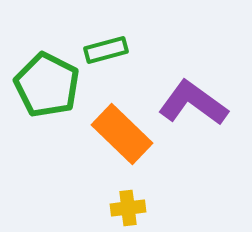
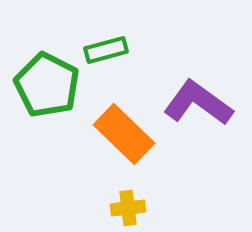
purple L-shape: moved 5 px right
orange rectangle: moved 2 px right
